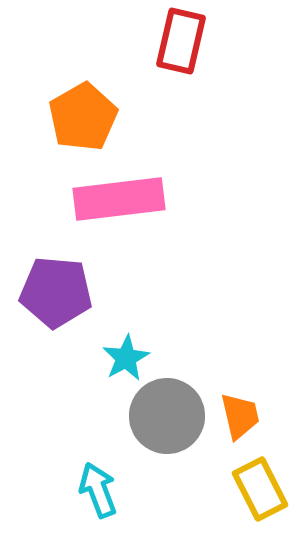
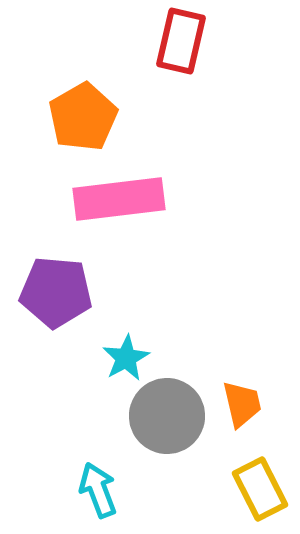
orange trapezoid: moved 2 px right, 12 px up
